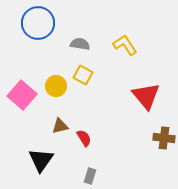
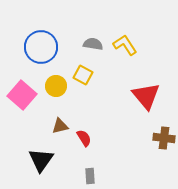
blue circle: moved 3 px right, 24 px down
gray semicircle: moved 13 px right
gray rectangle: rotated 21 degrees counterclockwise
